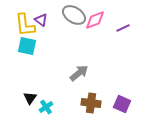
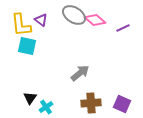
pink diamond: rotated 60 degrees clockwise
yellow L-shape: moved 4 px left
gray arrow: moved 1 px right
brown cross: rotated 12 degrees counterclockwise
